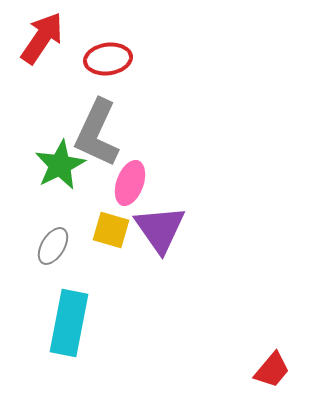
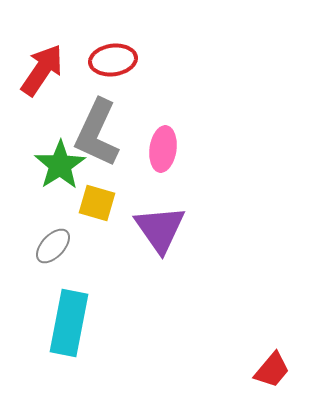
red arrow: moved 32 px down
red ellipse: moved 5 px right, 1 px down
green star: rotated 6 degrees counterclockwise
pink ellipse: moved 33 px right, 34 px up; rotated 12 degrees counterclockwise
yellow square: moved 14 px left, 27 px up
gray ellipse: rotated 12 degrees clockwise
